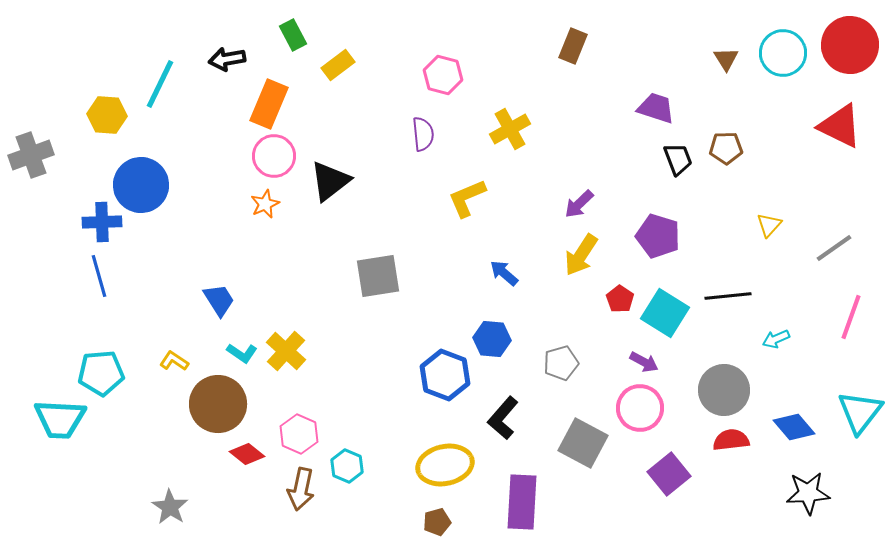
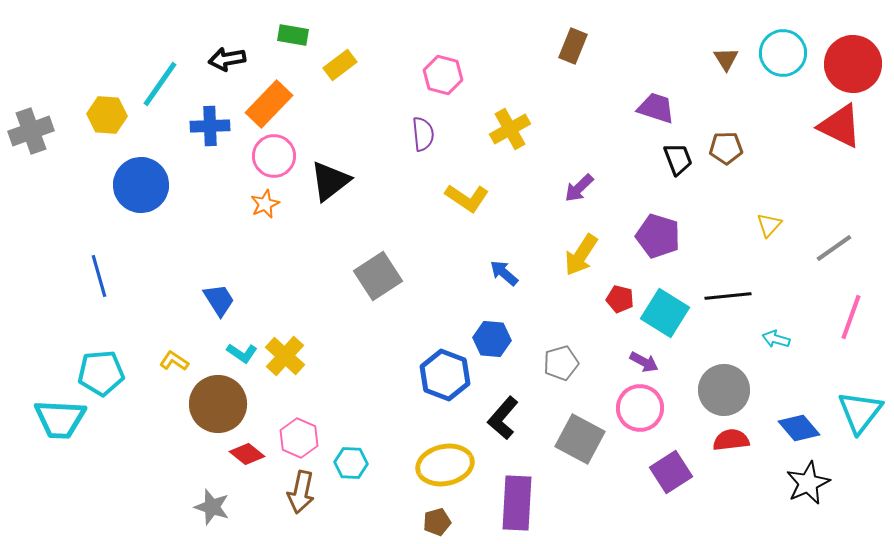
green rectangle at (293, 35): rotated 52 degrees counterclockwise
red circle at (850, 45): moved 3 px right, 19 px down
yellow rectangle at (338, 65): moved 2 px right
cyan line at (160, 84): rotated 9 degrees clockwise
orange rectangle at (269, 104): rotated 21 degrees clockwise
gray cross at (31, 155): moved 24 px up
yellow L-shape at (467, 198): rotated 123 degrees counterclockwise
purple arrow at (579, 204): moved 16 px up
blue cross at (102, 222): moved 108 px right, 96 px up
gray square at (378, 276): rotated 24 degrees counterclockwise
red pentagon at (620, 299): rotated 20 degrees counterclockwise
cyan arrow at (776, 339): rotated 40 degrees clockwise
yellow cross at (286, 351): moved 1 px left, 5 px down
blue diamond at (794, 427): moved 5 px right, 1 px down
pink hexagon at (299, 434): moved 4 px down
gray square at (583, 443): moved 3 px left, 4 px up
cyan hexagon at (347, 466): moved 4 px right, 3 px up; rotated 20 degrees counterclockwise
purple square at (669, 474): moved 2 px right, 2 px up; rotated 6 degrees clockwise
brown arrow at (301, 489): moved 3 px down
black star at (808, 493): moved 10 px up; rotated 21 degrees counterclockwise
purple rectangle at (522, 502): moved 5 px left, 1 px down
gray star at (170, 507): moved 42 px right; rotated 15 degrees counterclockwise
